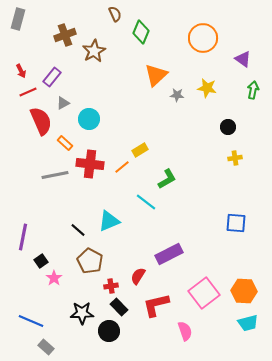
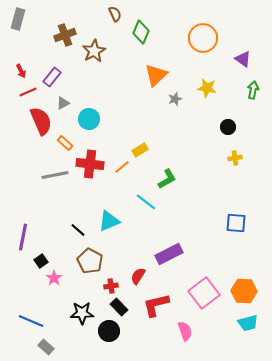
gray star at (177, 95): moved 2 px left, 4 px down; rotated 24 degrees counterclockwise
